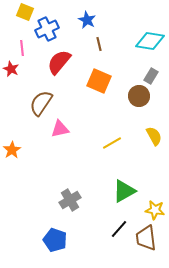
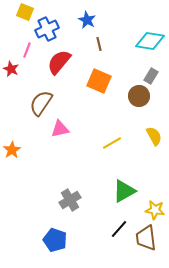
pink line: moved 5 px right, 2 px down; rotated 28 degrees clockwise
